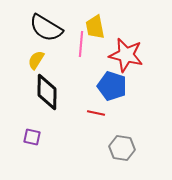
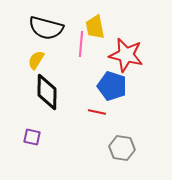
black semicircle: rotated 16 degrees counterclockwise
red line: moved 1 px right, 1 px up
